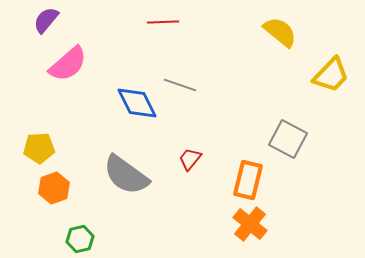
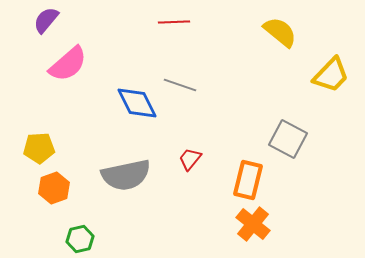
red line: moved 11 px right
gray semicircle: rotated 48 degrees counterclockwise
orange cross: moved 3 px right
